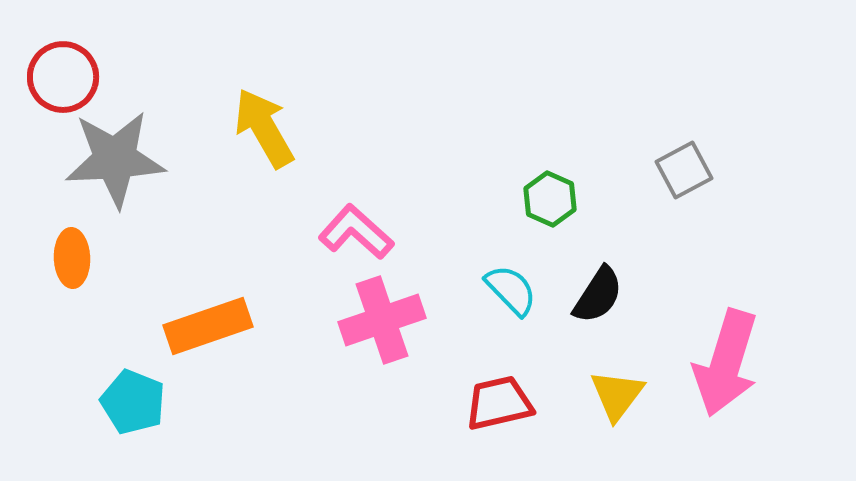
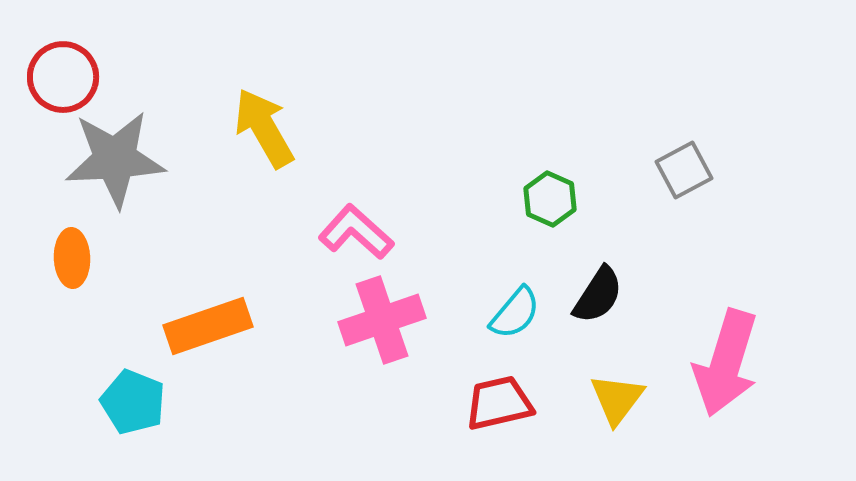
cyan semicircle: moved 4 px right, 23 px down; rotated 84 degrees clockwise
yellow triangle: moved 4 px down
